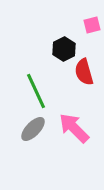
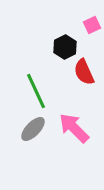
pink square: rotated 12 degrees counterclockwise
black hexagon: moved 1 px right, 2 px up
red semicircle: rotated 8 degrees counterclockwise
